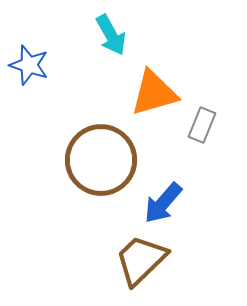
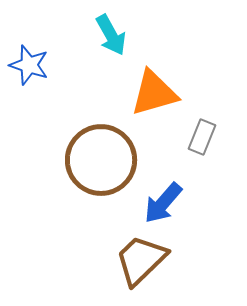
gray rectangle: moved 12 px down
